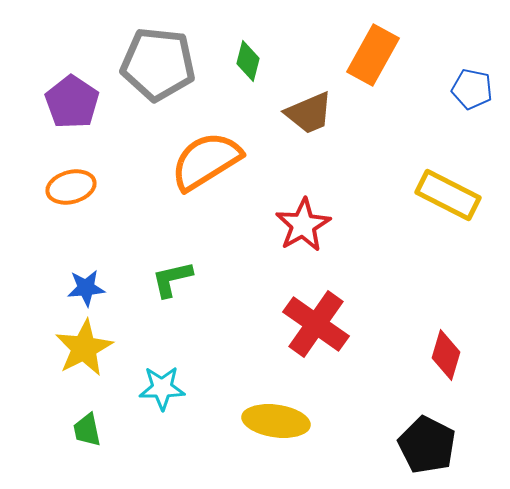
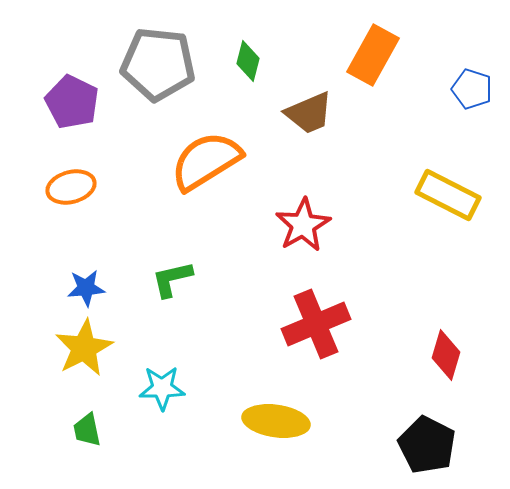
blue pentagon: rotated 6 degrees clockwise
purple pentagon: rotated 8 degrees counterclockwise
red cross: rotated 32 degrees clockwise
